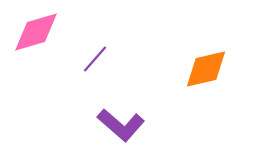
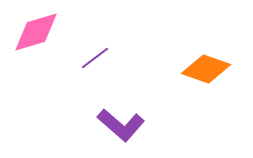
purple line: moved 1 px up; rotated 12 degrees clockwise
orange diamond: rotated 33 degrees clockwise
